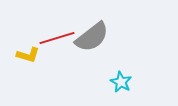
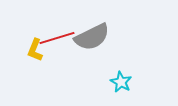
gray semicircle: rotated 12 degrees clockwise
yellow L-shape: moved 7 px right, 5 px up; rotated 95 degrees clockwise
